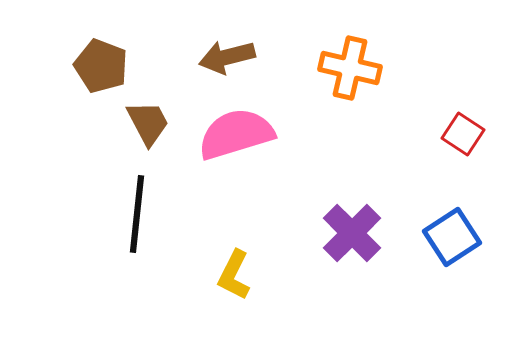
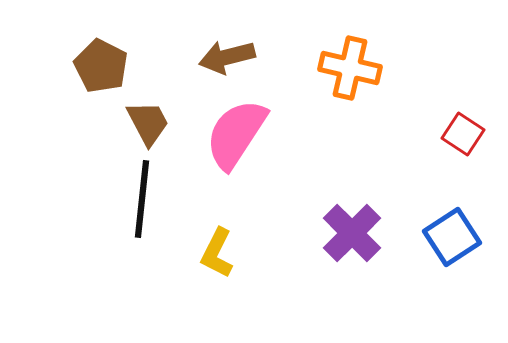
brown pentagon: rotated 6 degrees clockwise
pink semicircle: rotated 40 degrees counterclockwise
black line: moved 5 px right, 15 px up
yellow L-shape: moved 17 px left, 22 px up
